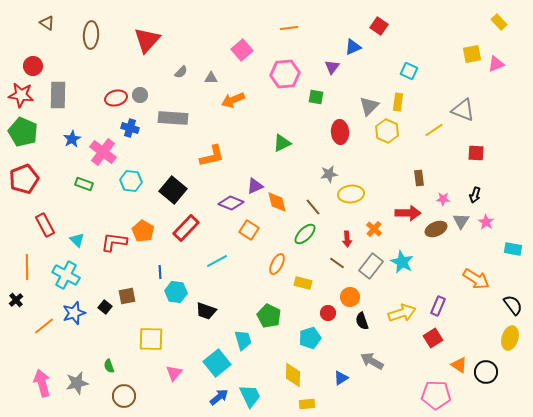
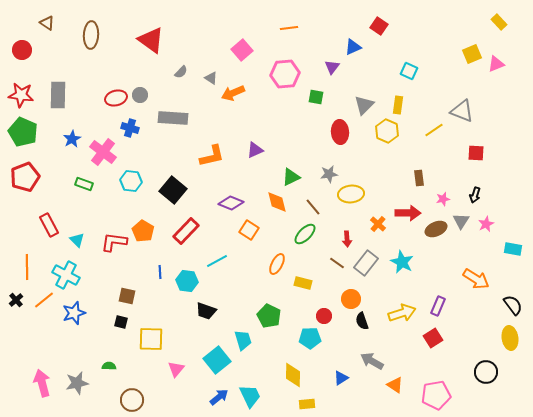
red triangle at (147, 40): moved 4 px right; rotated 36 degrees counterclockwise
yellow square at (472, 54): rotated 12 degrees counterclockwise
red circle at (33, 66): moved 11 px left, 16 px up
gray triangle at (211, 78): rotated 32 degrees clockwise
orange arrow at (233, 100): moved 7 px up
yellow rectangle at (398, 102): moved 3 px down
gray triangle at (369, 106): moved 5 px left, 1 px up
gray triangle at (463, 110): moved 1 px left, 1 px down
green triangle at (282, 143): moved 9 px right, 34 px down
red pentagon at (24, 179): moved 1 px right, 2 px up
purple triangle at (255, 186): moved 36 px up
pink star at (443, 199): rotated 16 degrees counterclockwise
pink star at (486, 222): moved 2 px down; rotated 14 degrees clockwise
red rectangle at (45, 225): moved 4 px right
red rectangle at (186, 228): moved 3 px down
orange cross at (374, 229): moved 4 px right, 5 px up
gray rectangle at (371, 266): moved 5 px left, 3 px up
cyan hexagon at (176, 292): moved 11 px right, 11 px up
brown square at (127, 296): rotated 24 degrees clockwise
orange circle at (350, 297): moved 1 px right, 2 px down
black square at (105, 307): moved 16 px right, 15 px down; rotated 24 degrees counterclockwise
red circle at (328, 313): moved 4 px left, 3 px down
orange line at (44, 326): moved 26 px up
cyan pentagon at (310, 338): rotated 15 degrees clockwise
yellow ellipse at (510, 338): rotated 25 degrees counterclockwise
cyan square at (217, 363): moved 3 px up
orange triangle at (459, 365): moved 64 px left, 20 px down
green semicircle at (109, 366): rotated 112 degrees clockwise
pink triangle at (174, 373): moved 2 px right, 4 px up
pink pentagon at (436, 395): rotated 12 degrees counterclockwise
brown circle at (124, 396): moved 8 px right, 4 px down
